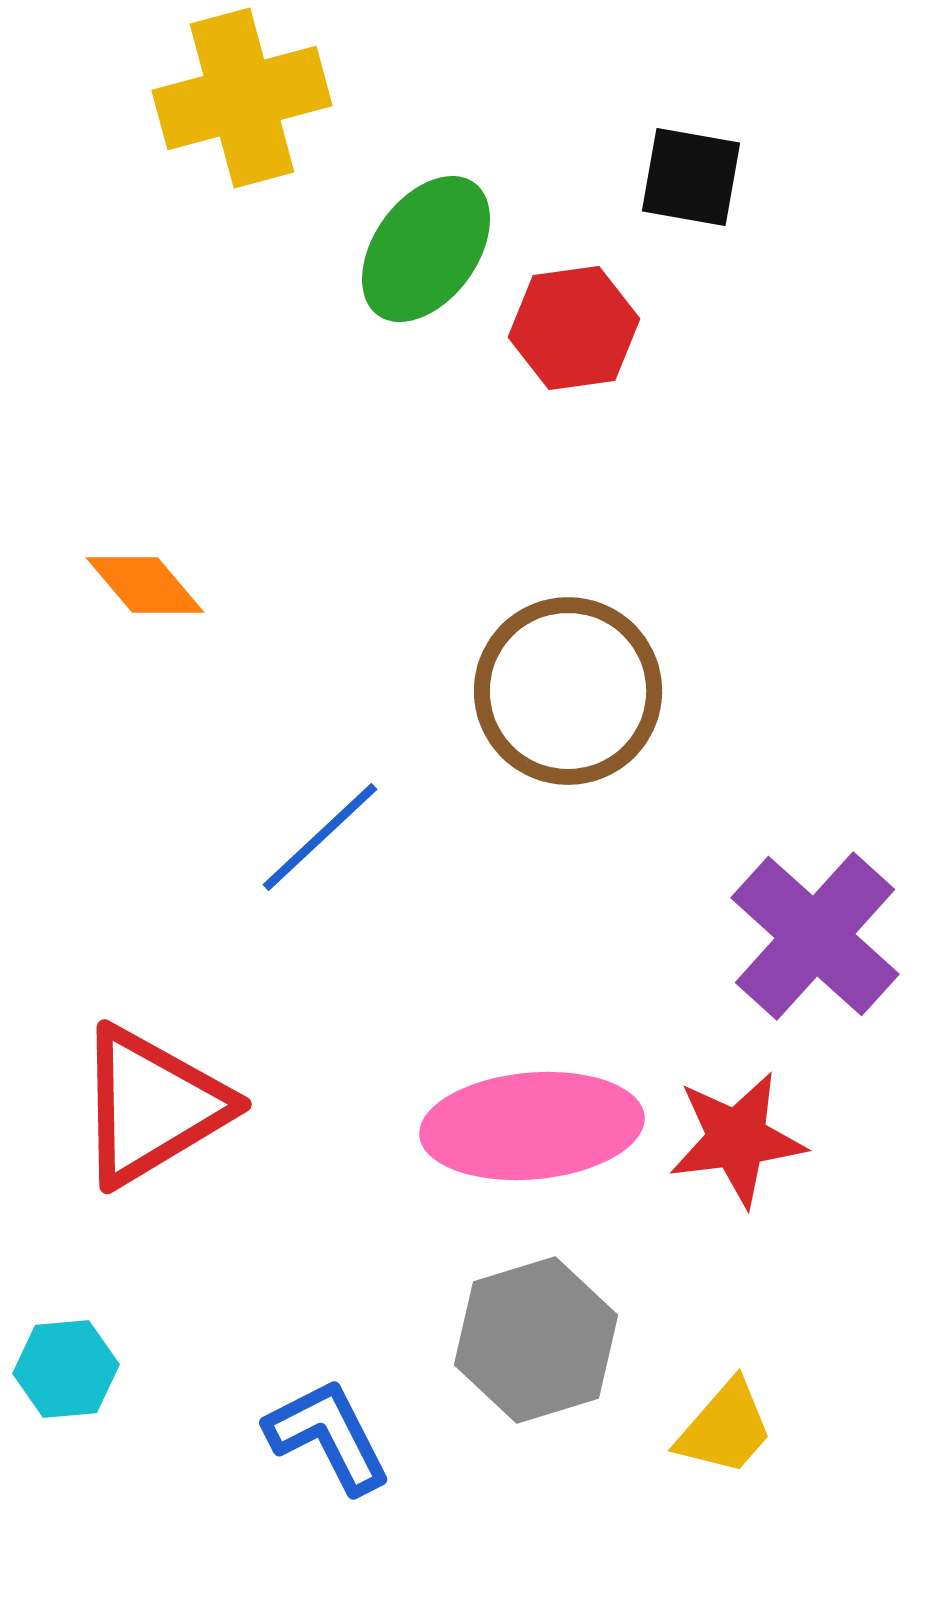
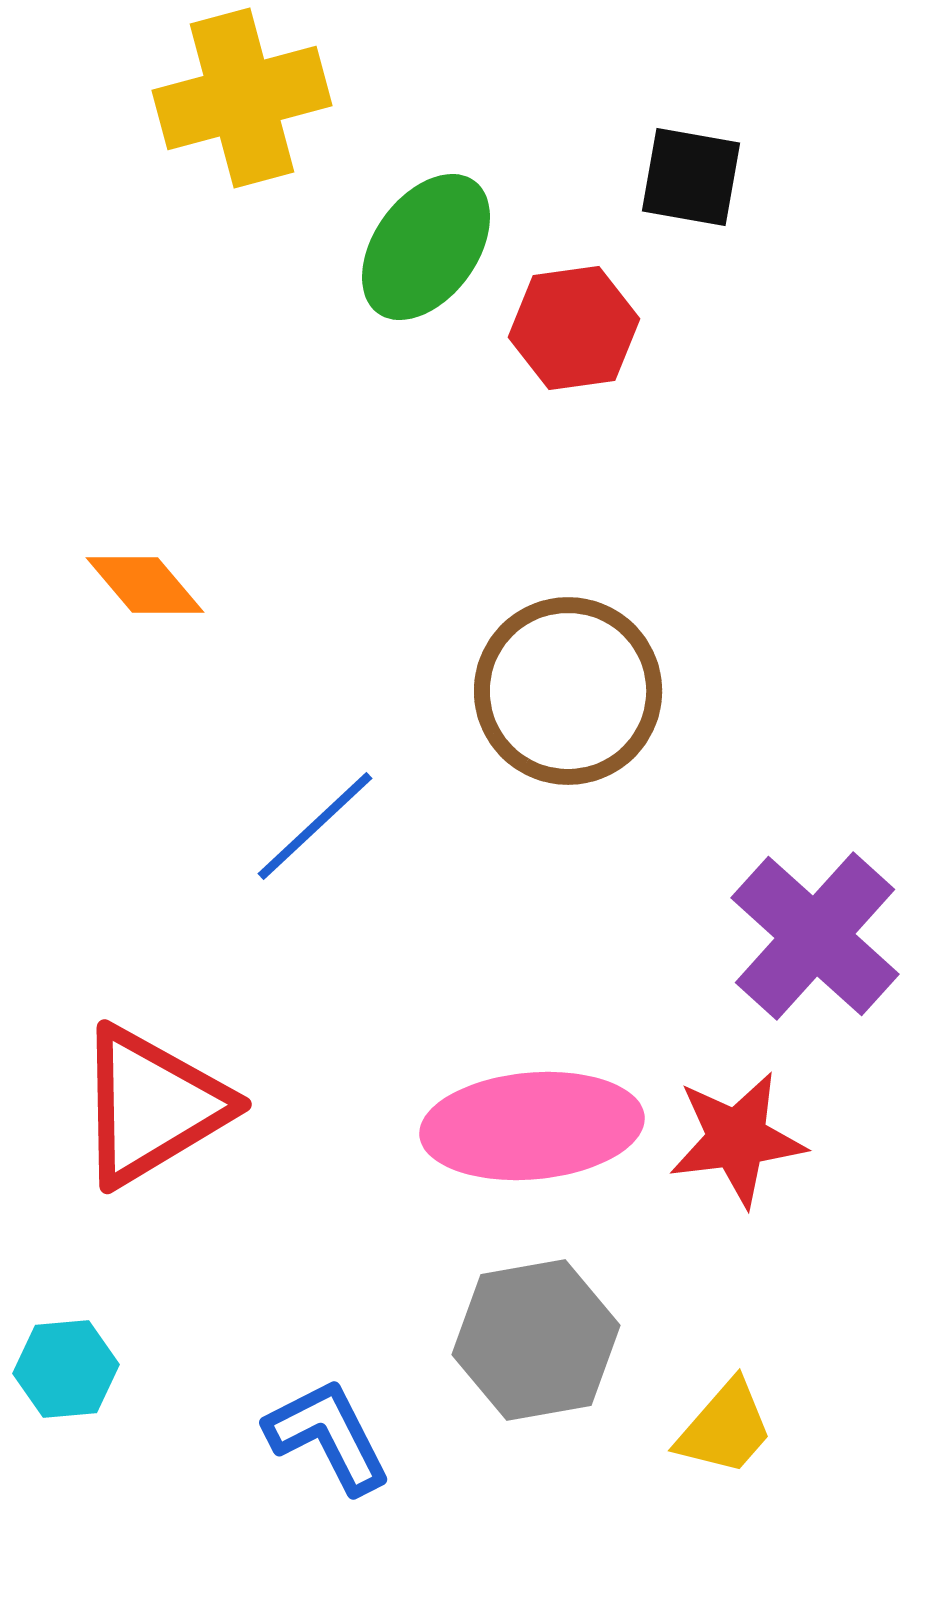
green ellipse: moved 2 px up
blue line: moved 5 px left, 11 px up
gray hexagon: rotated 7 degrees clockwise
